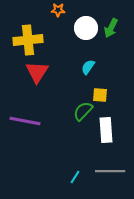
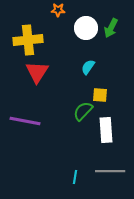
cyan line: rotated 24 degrees counterclockwise
